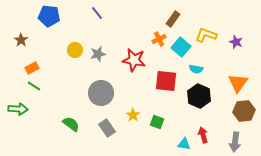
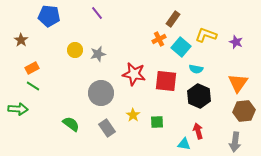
red star: moved 14 px down
green line: moved 1 px left
green square: rotated 24 degrees counterclockwise
red arrow: moved 5 px left, 4 px up
